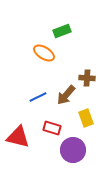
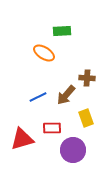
green rectangle: rotated 18 degrees clockwise
red rectangle: rotated 18 degrees counterclockwise
red triangle: moved 4 px right, 2 px down; rotated 30 degrees counterclockwise
